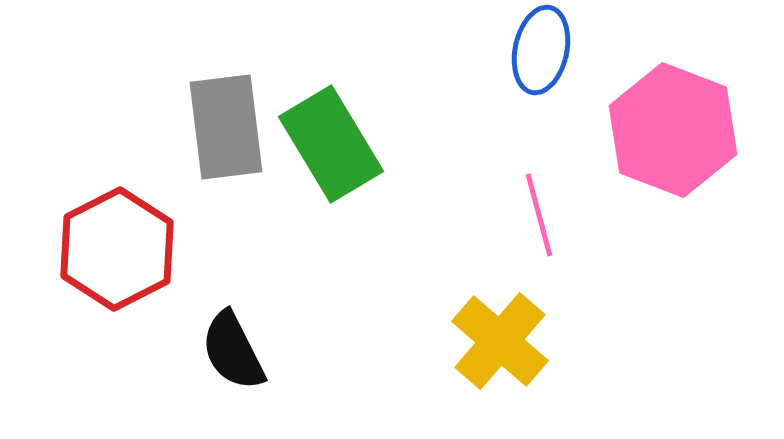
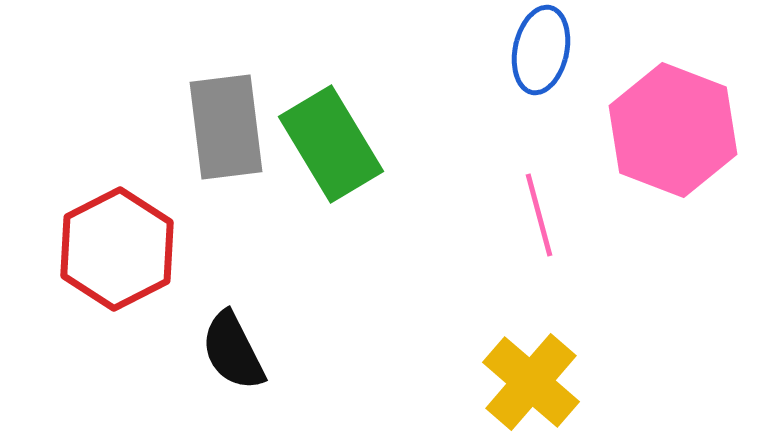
yellow cross: moved 31 px right, 41 px down
